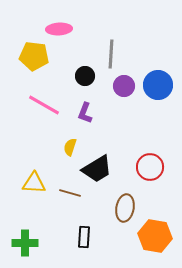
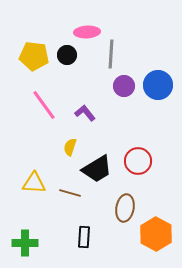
pink ellipse: moved 28 px right, 3 px down
black circle: moved 18 px left, 21 px up
pink line: rotated 24 degrees clockwise
purple L-shape: rotated 120 degrees clockwise
red circle: moved 12 px left, 6 px up
orange hexagon: moved 1 px right, 2 px up; rotated 20 degrees clockwise
